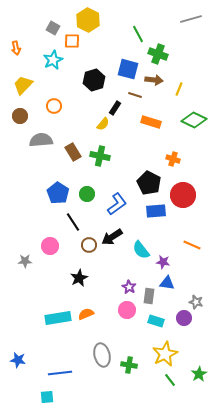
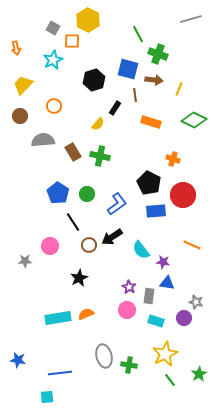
brown line at (135, 95): rotated 64 degrees clockwise
yellow semicircle at (103, 124): moved 5 px left
gray semicircle at (41, 140): moved 2 px right
gray ellipse at (102, 355): moved 2 px right, 1 px down
